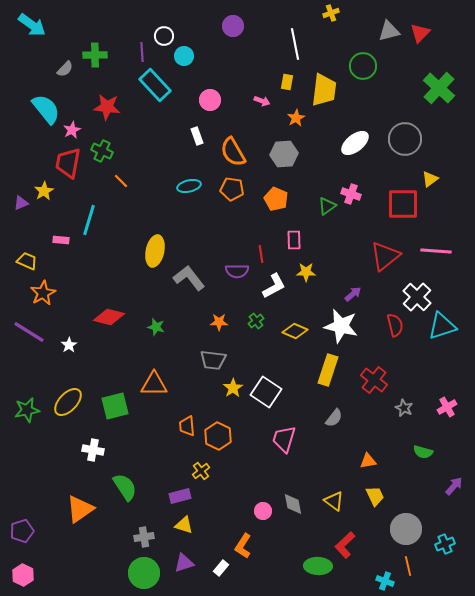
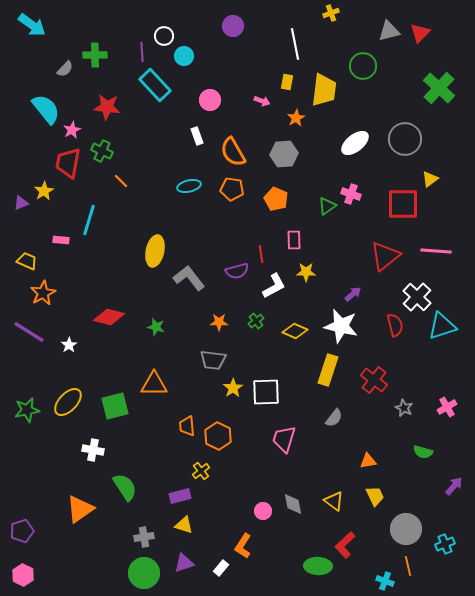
purple semicircle at (237, 271): rotated 15 degrees counterclockwise
white square at (266, 392): rotated 36 degrees counterclockwise
